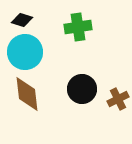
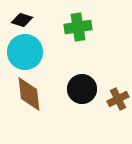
brown diamond: moved 2 px right
